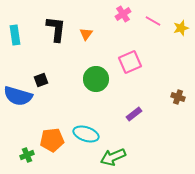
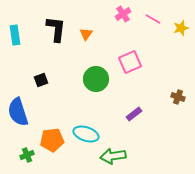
pink line: moved 2 px up
blue semicircle: moved 16 px down; rotated 56 degrees clockwise
green arrow: moved 1 px up; rotated 15 degrees clockwise
